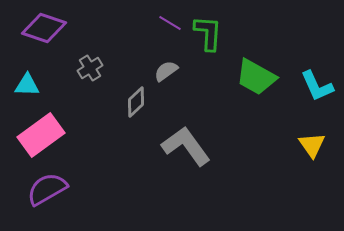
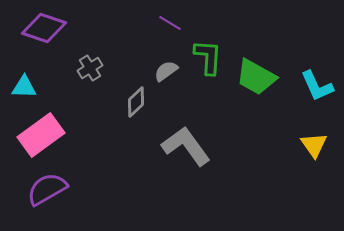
green L-shape: moved 24 px down
cyan triangle: moved 3 px left, 2 px down
yellow triangle: moved 2 px right
